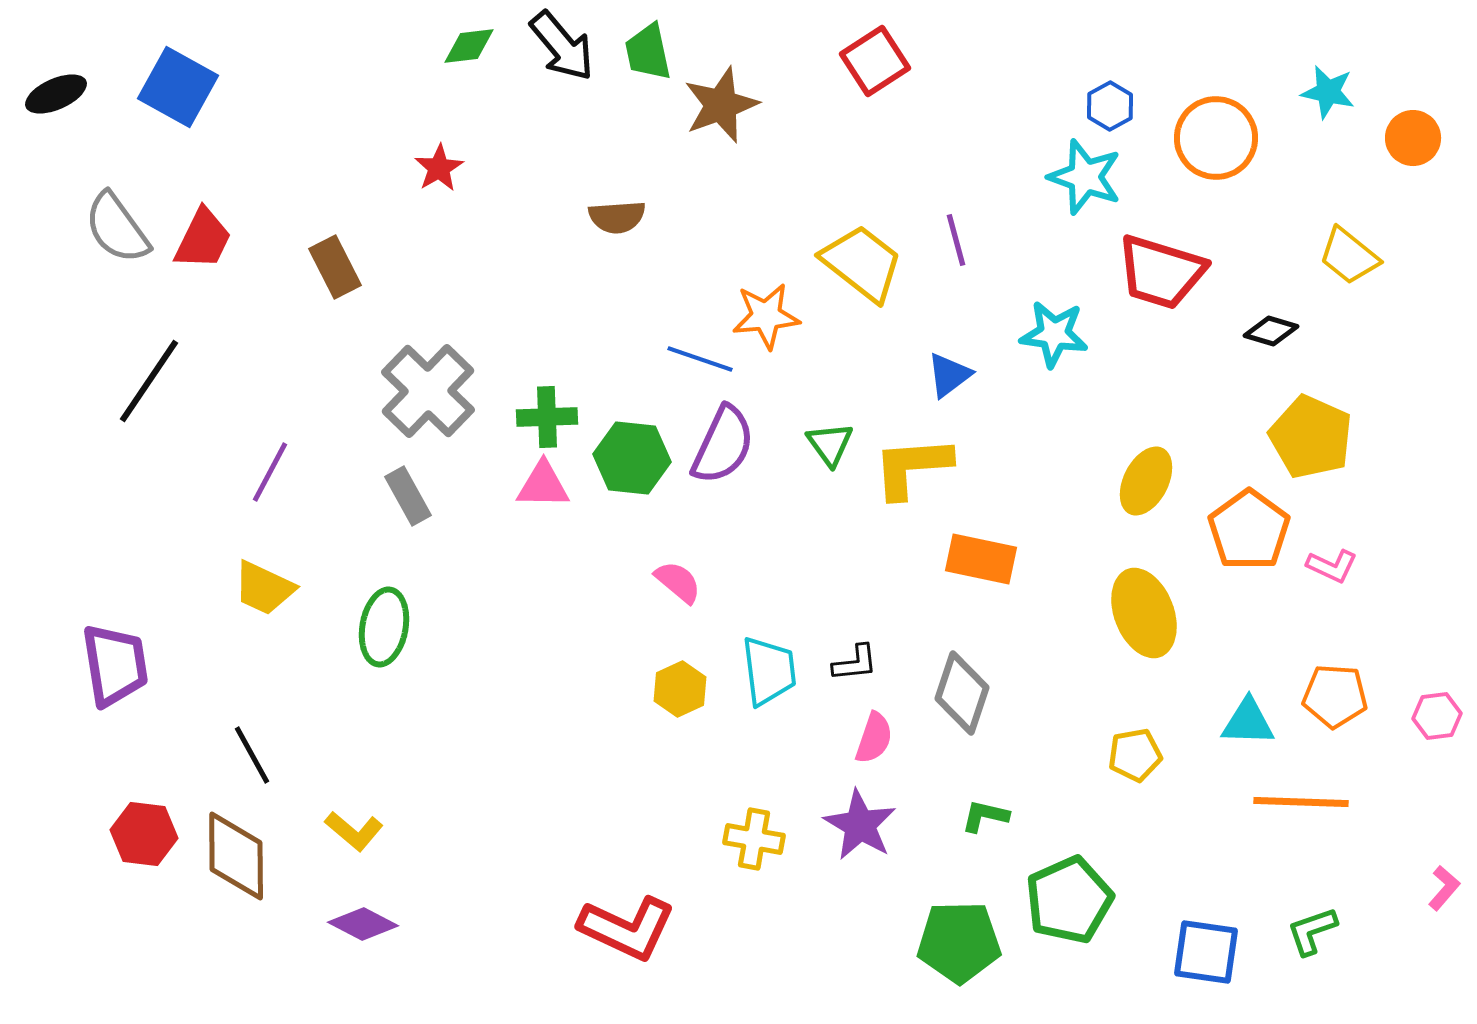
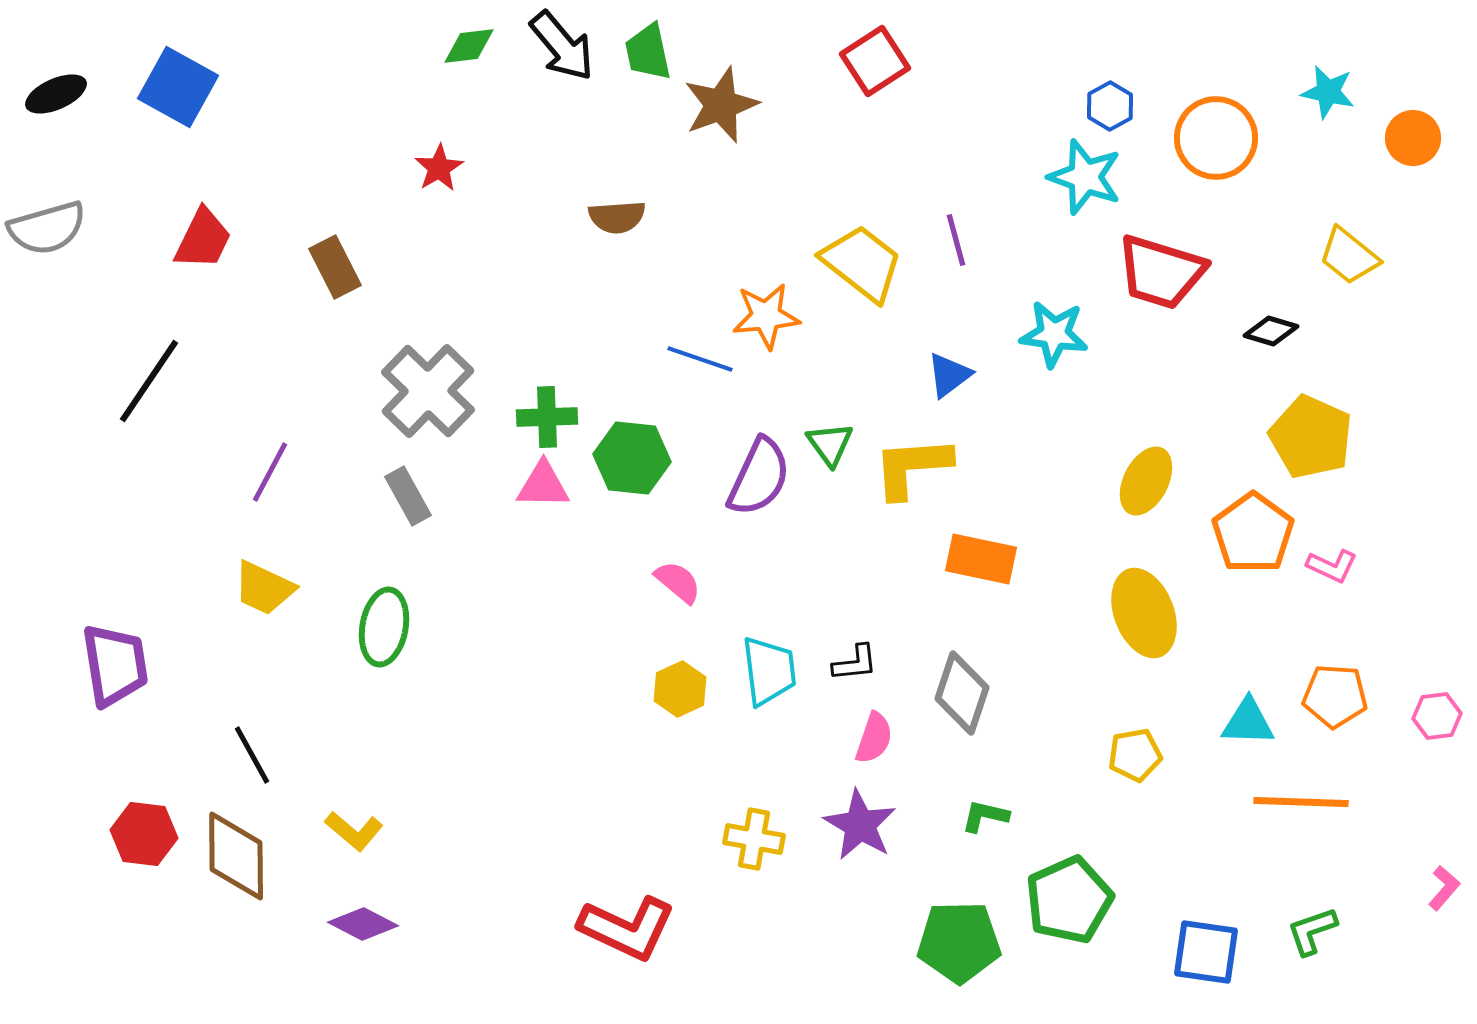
gray semicircle at (117, 228): moved 70 px left; rotated 70 degrees counterclockwise
purple semicircle at (723, 445): moved 36 px right, 32 px down
orange pentagon at (1249, 530): moved 4 px right, 3 px down
